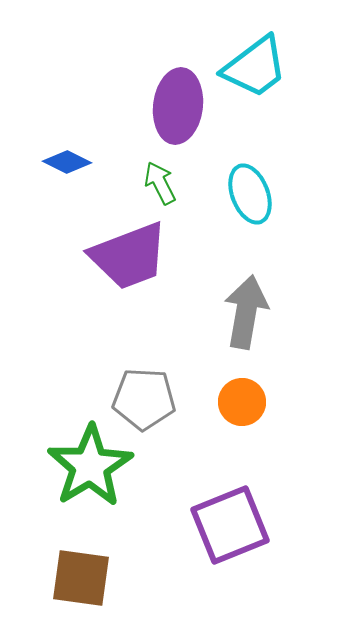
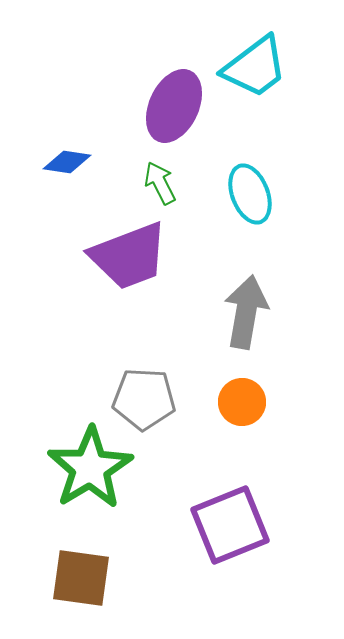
purple ellipse: moved 4 px left; rotated 18 degrees clockwise
blue diamond: rotated 18 degrees counterclockwise
green star: moved 2 px down
